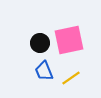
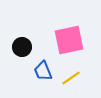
black circle: moved 18 px left, 4 px down
blue trapezoid: moved 1 px left
